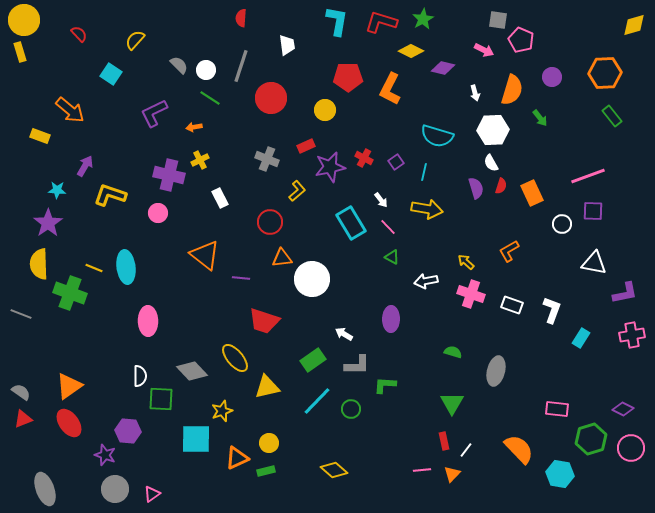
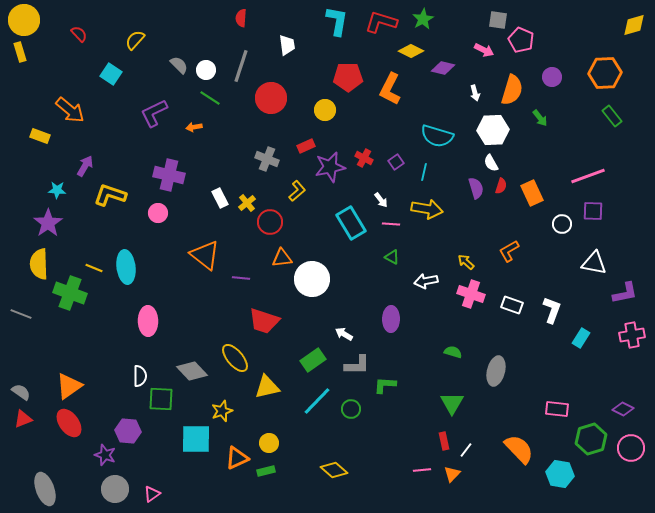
yellow cross at (200, 160): moved 47 px right, 43 px down; rotated 12 degrees counterclockwise
pink line at (388, 227): moved 3 px right, 3 px up; rotated 42 degrees counterclockwise
